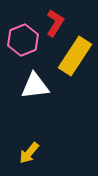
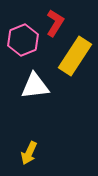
yellow arrow: rotated 15 degrees counterclockwise
